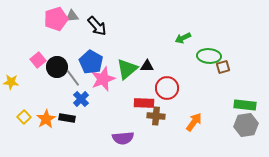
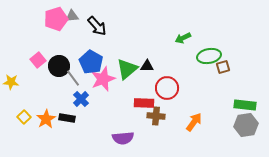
green ellipse: rotated 15 degrees counterclockwise
black circle: moved 2 px right, 1 px up
